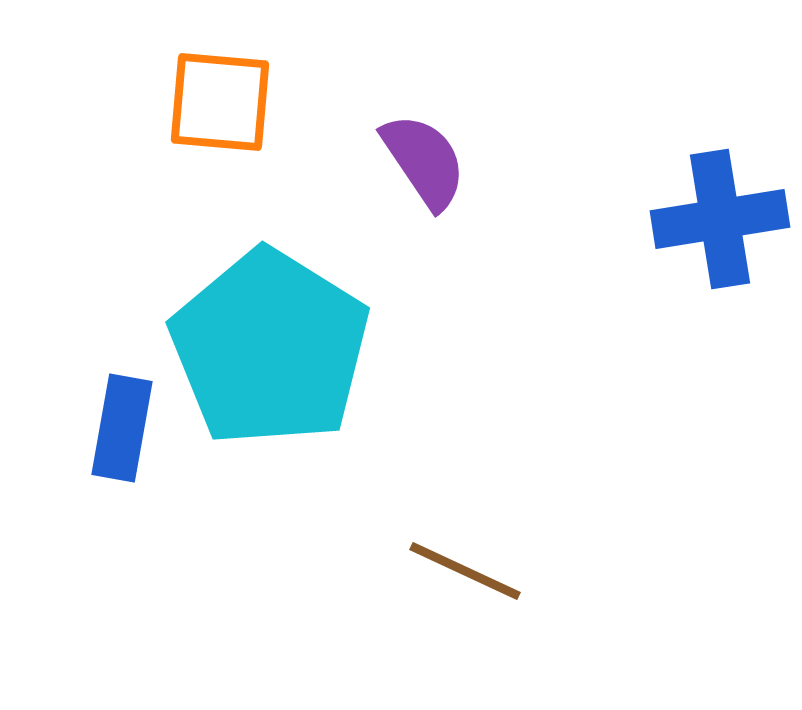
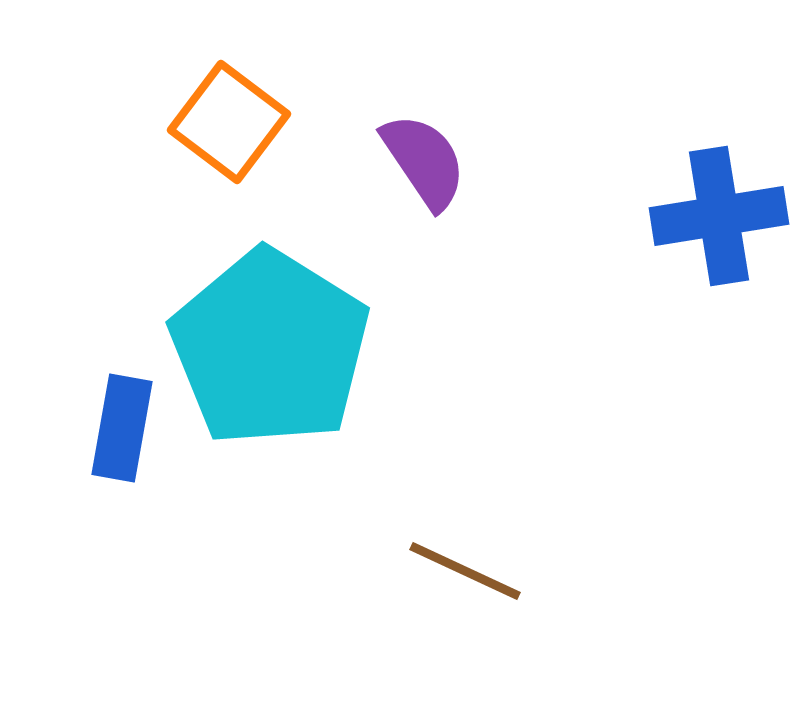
orange square: moved 9 px right, 20 px down; rotated 32 degrees clockwise
blue cross: moved 1 px left, 3 px up
